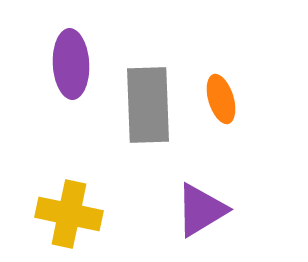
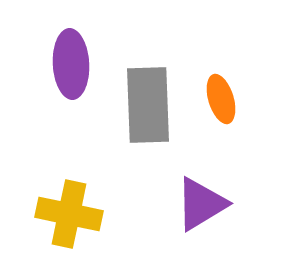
purple triangle: moved 6 px up
